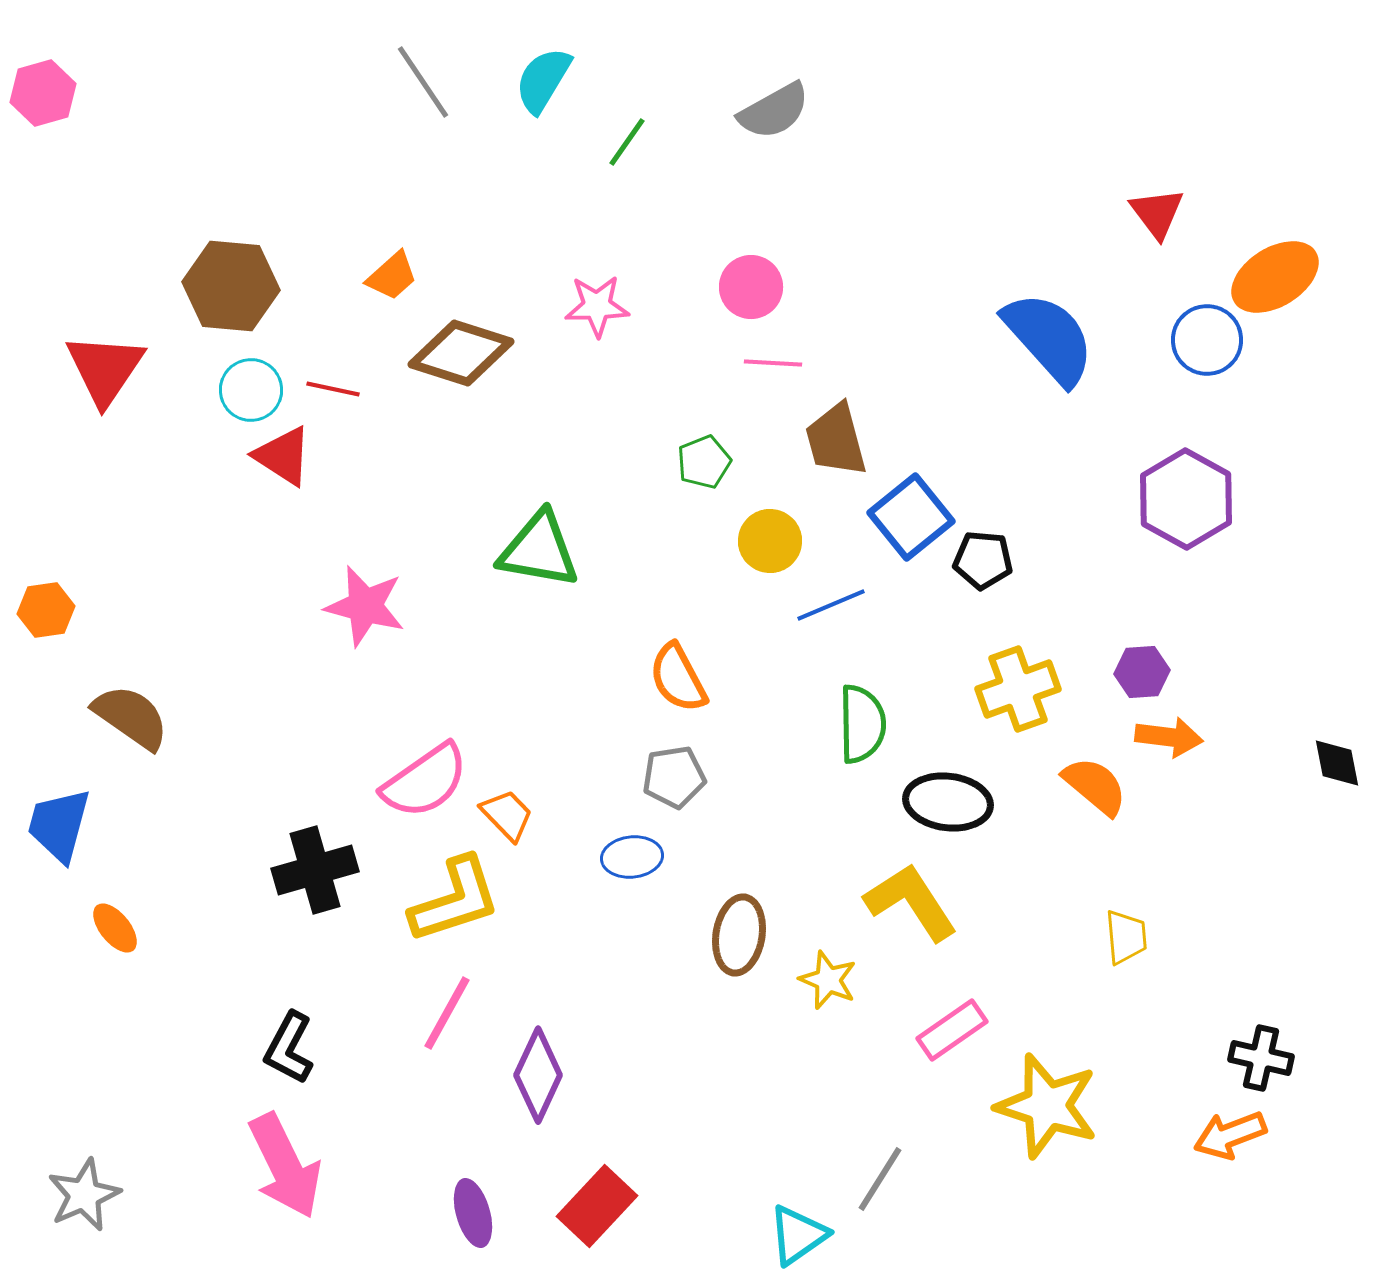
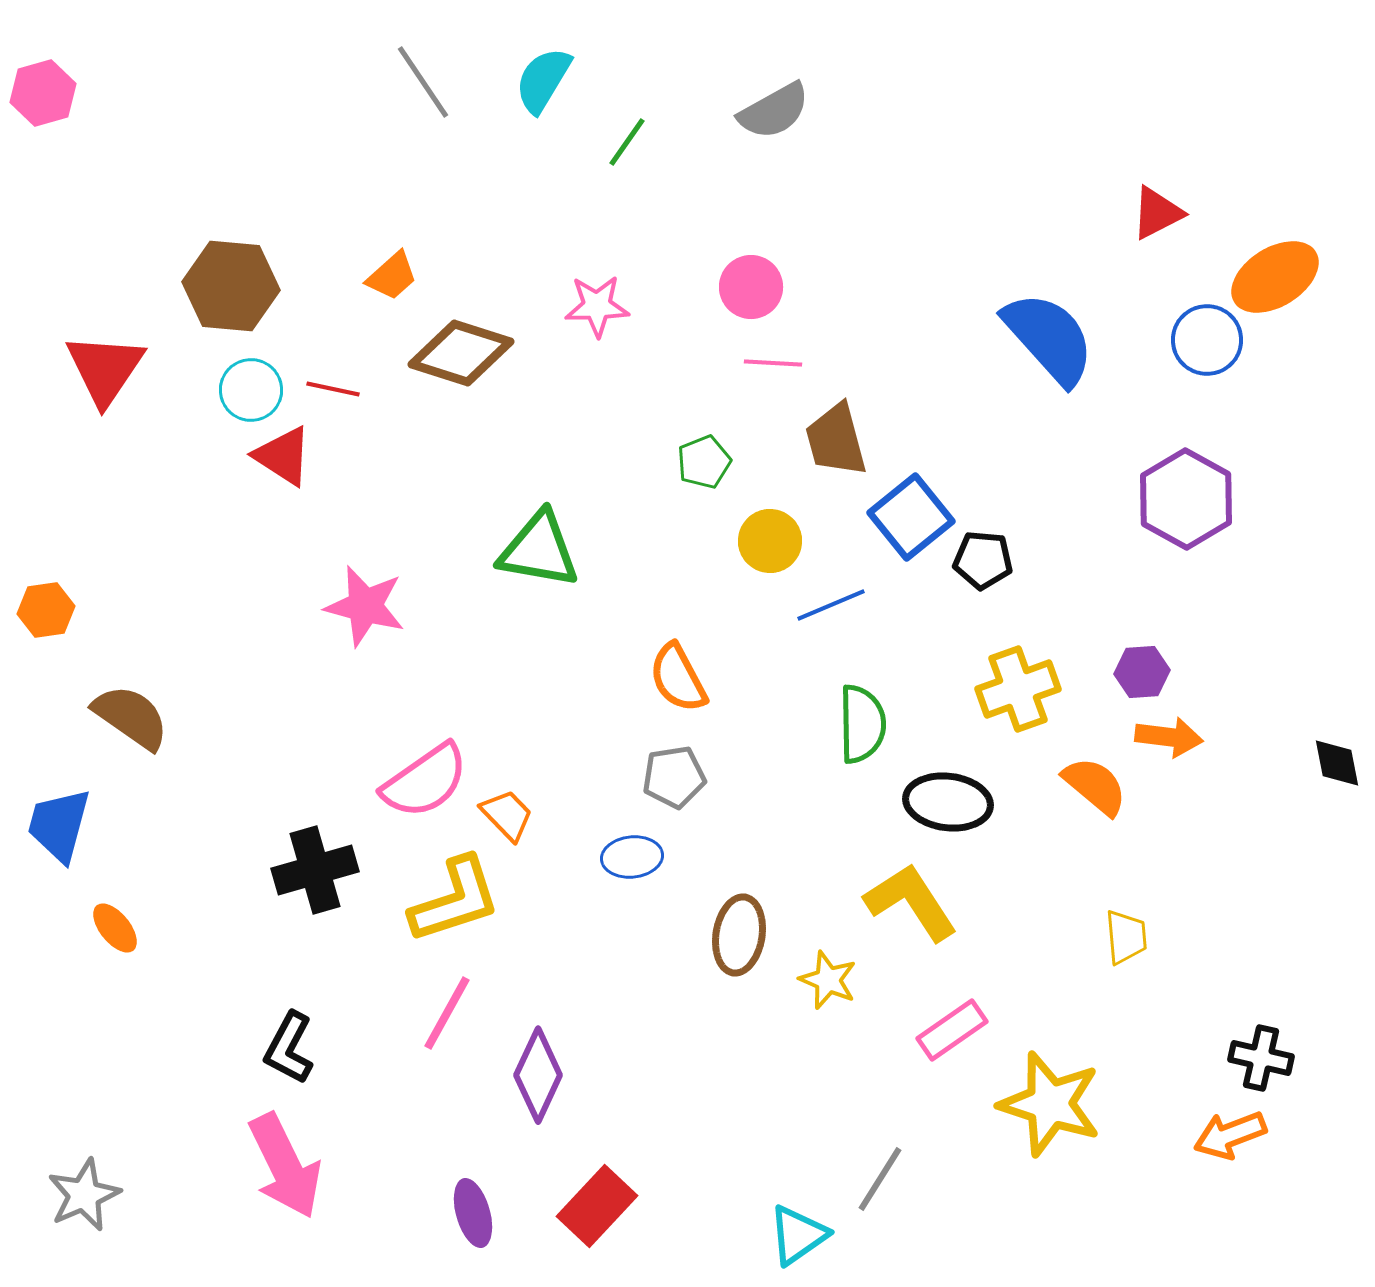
red triangle at (1157, 213): rotated 40 degrees clockwise
yellow star at (1047, 1106): moved 3 px right, 2 px up
